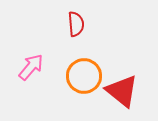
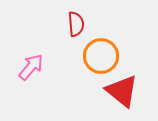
orange circle: moved 17 px right, 20 px up
